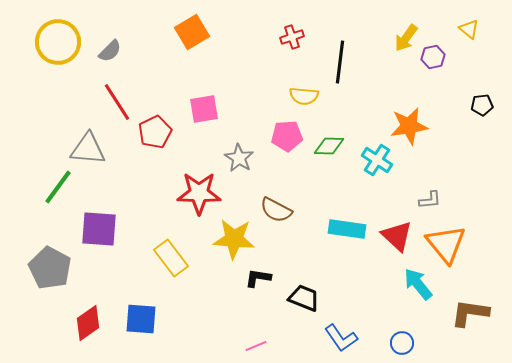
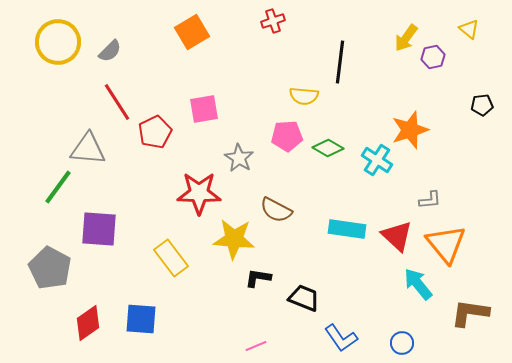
red cross: moved 19 px left, 16 px up
orange star: moved 1 px right, 4 px down; rotated 9 degrees counterclockwise
green diamond: moved 1 px left, 2 px down; rotated 28 degrees clockwise
